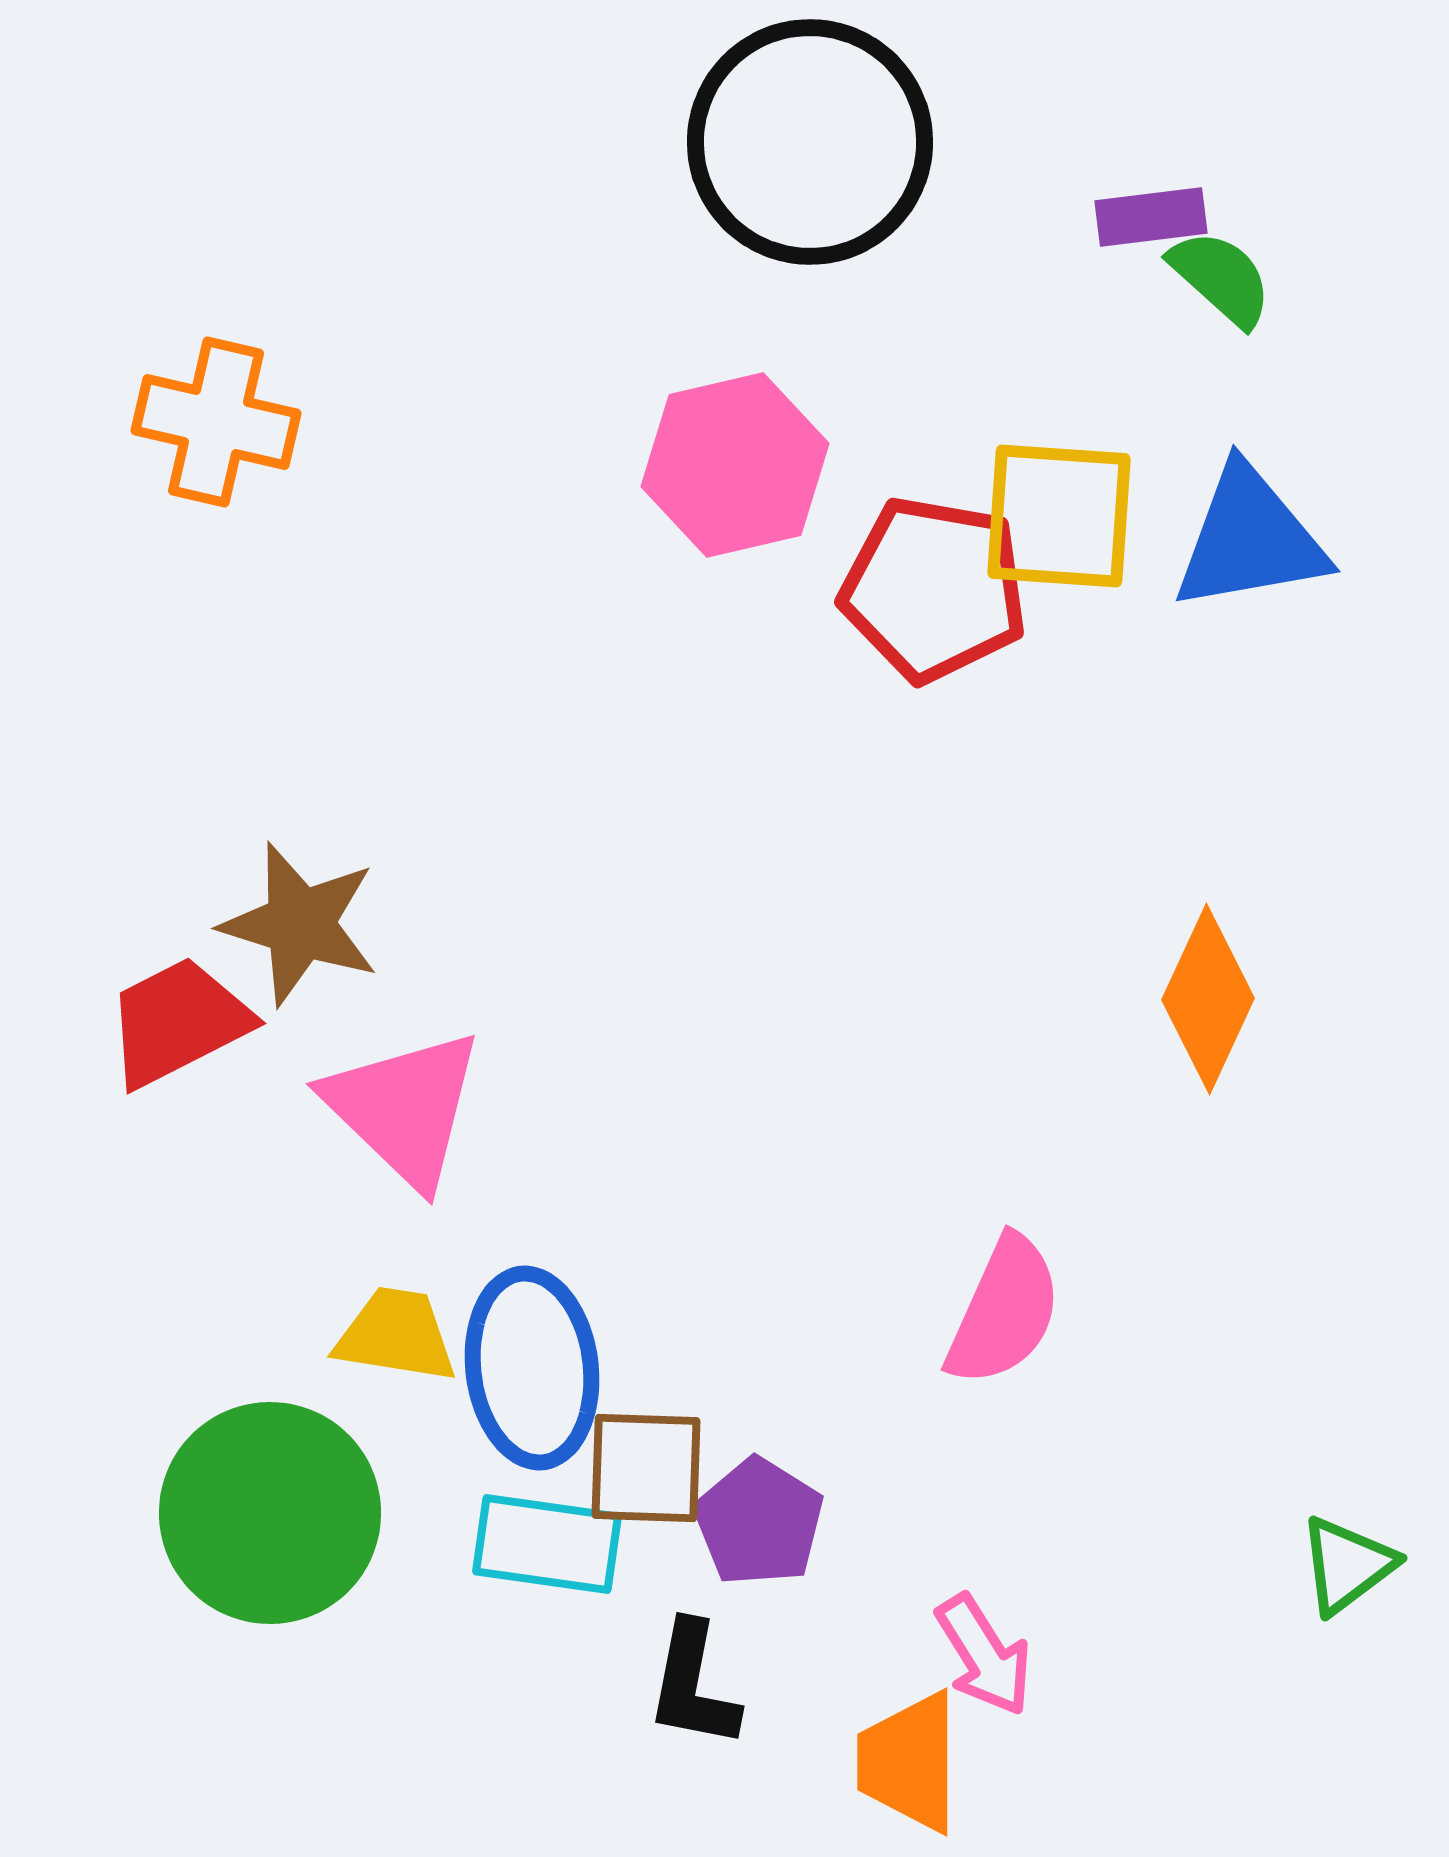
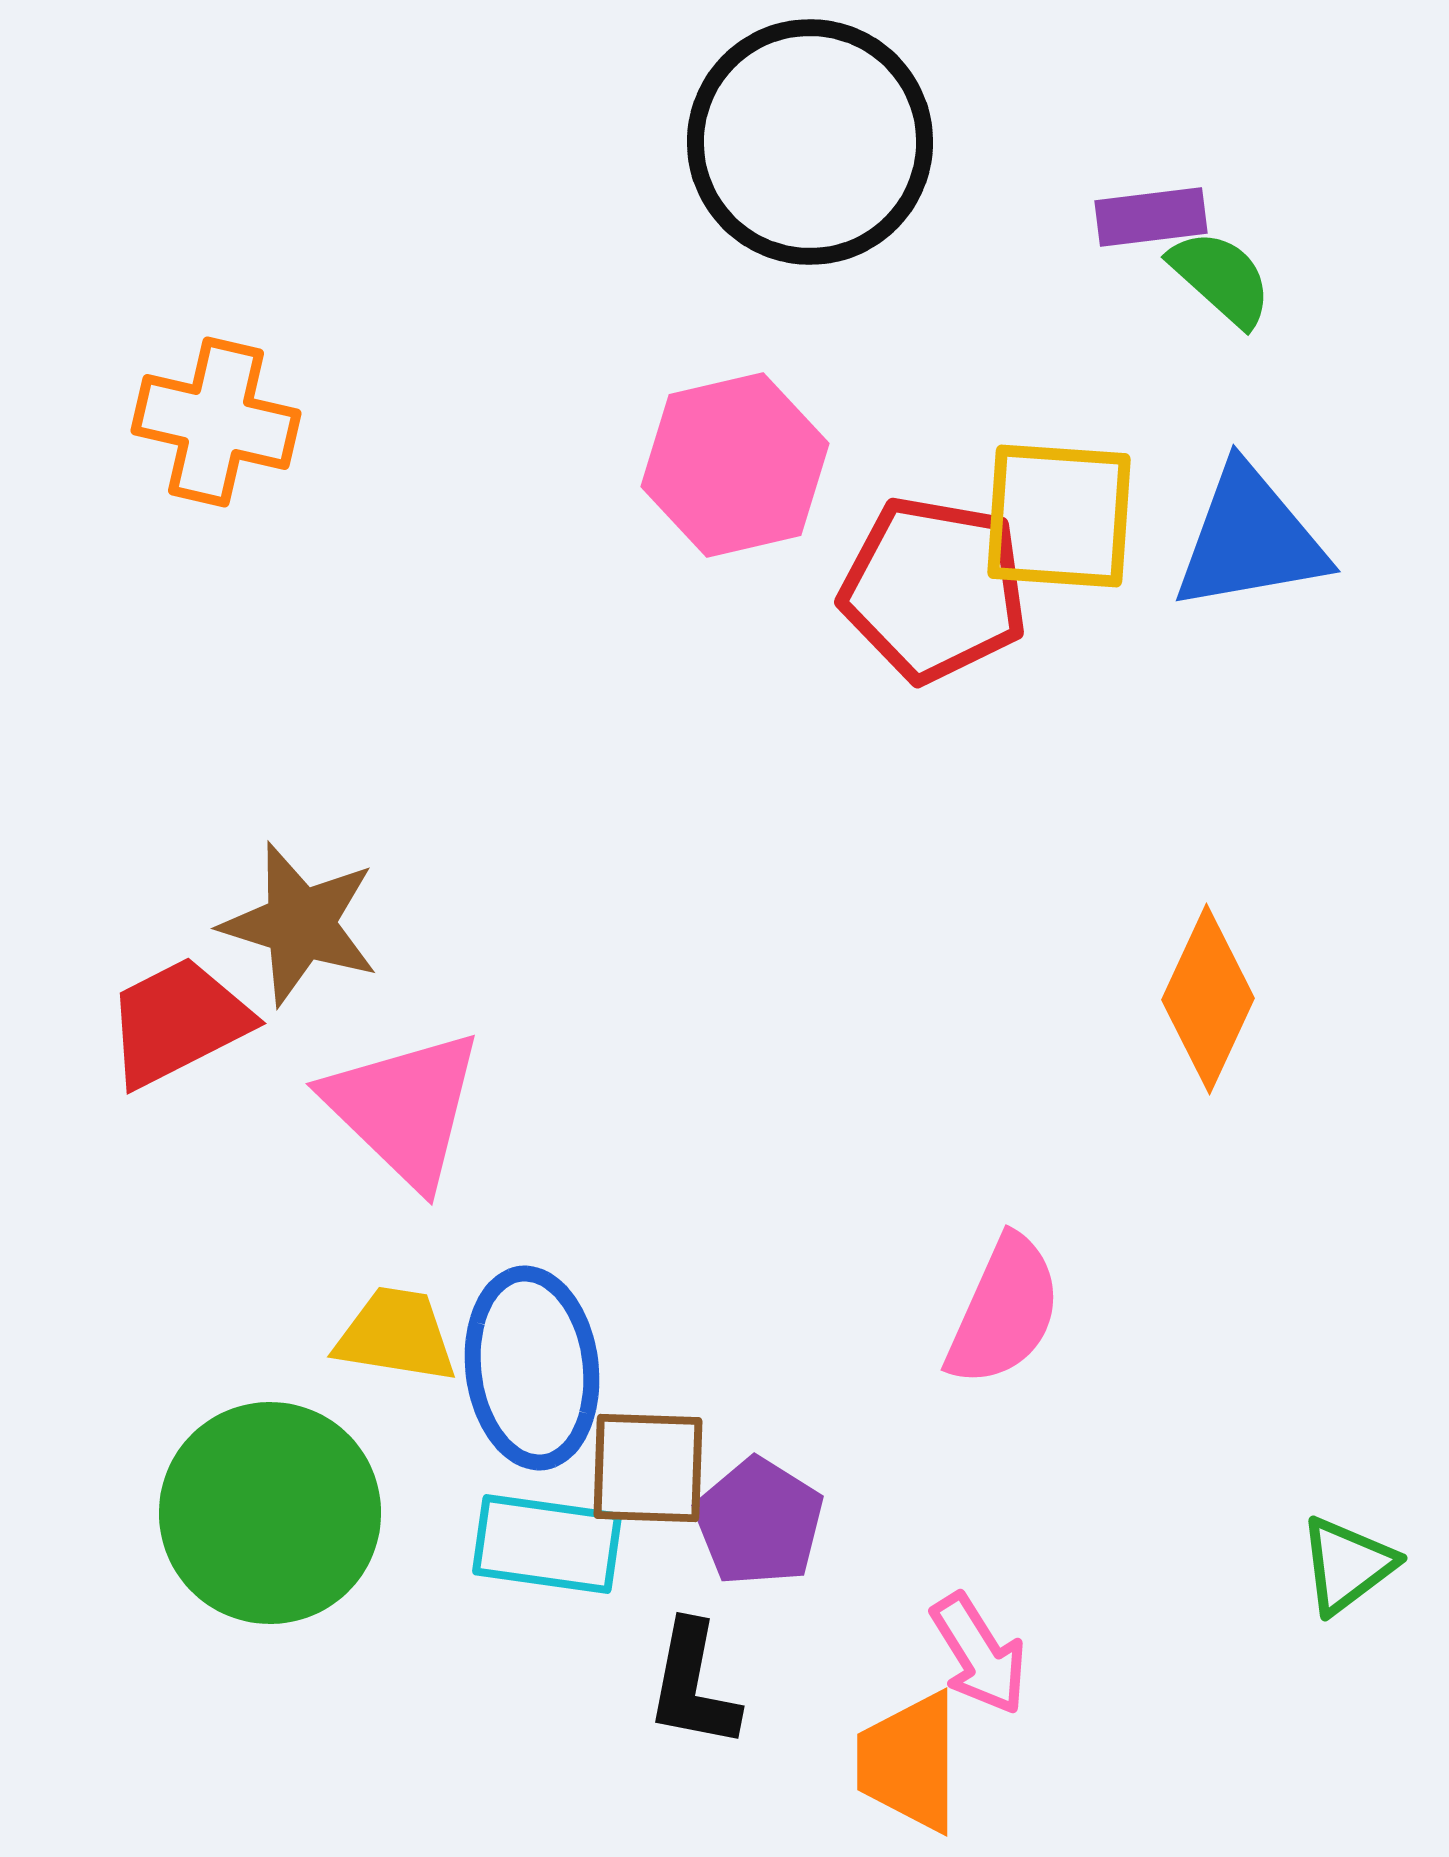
brown square: moved 2 px right
pink arrow: moved 5 px left, 1 px up
